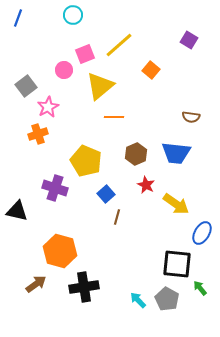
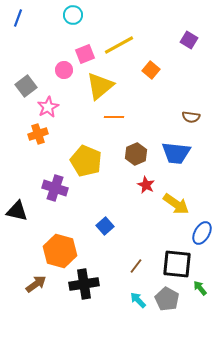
yellow line: rotated 12 degrees clockwise
blue square: moved 1 px left, 32 px down
brown line: moved 19 px right, 49 px down; rotated 21 degrees clockwise
black cross: moved 3 px up
